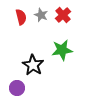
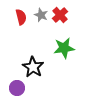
red cross: moved 3 px left
green star: moved 2 px right, 2 px up
black star: moved 2 px down
